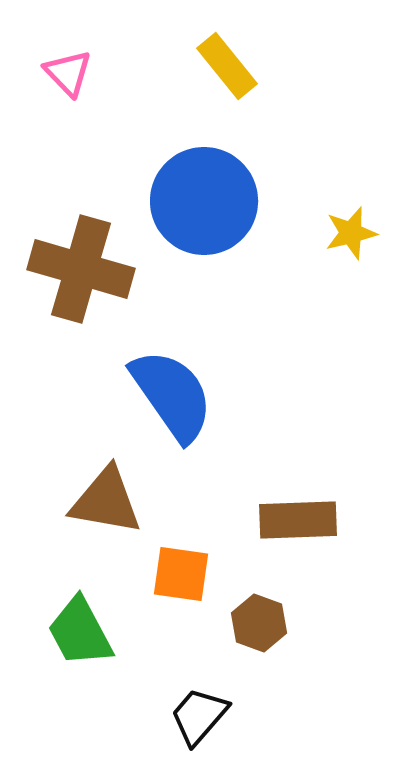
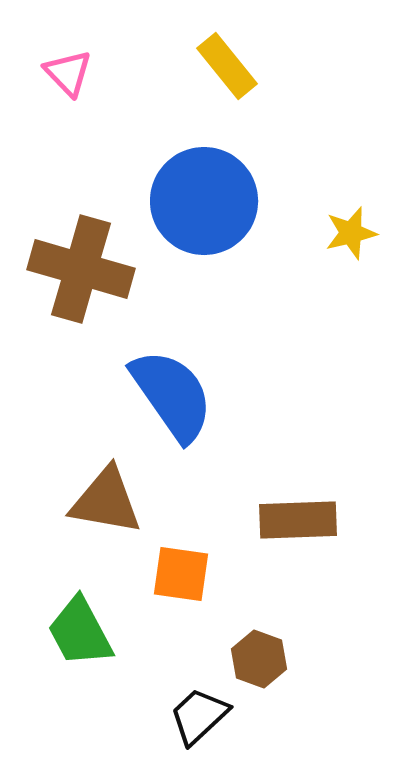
brown hexagon: moved 36 px down
black trapezoid: rotated 6 degrees clockwise
